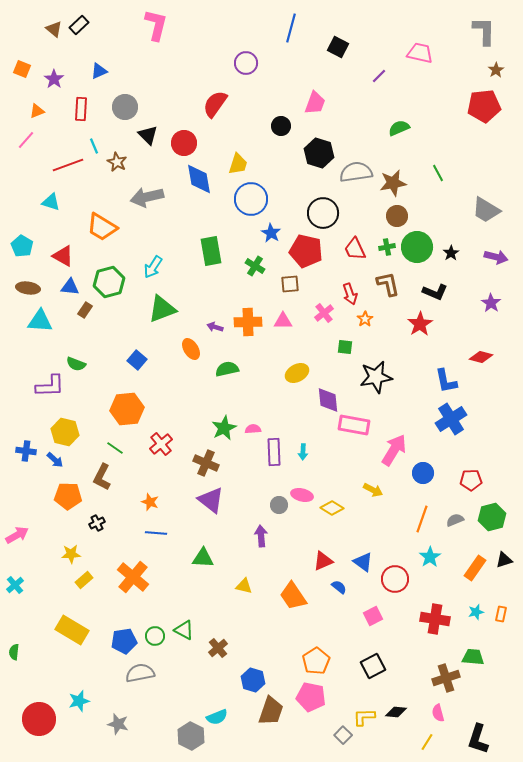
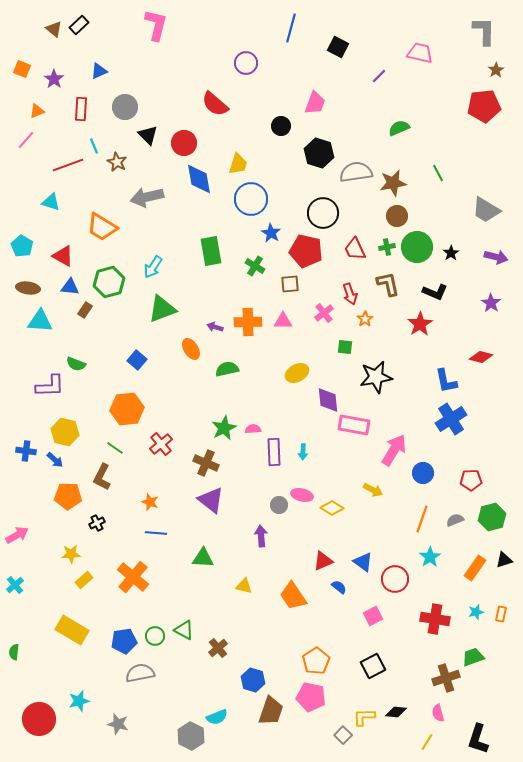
red semicircle at (215, 104): rotated 84 degrees counterclockwise
green trapezoid at (473, 657): rotated 25 degrees counterclockwise
